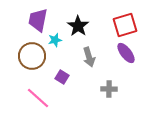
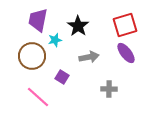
gray arrow: rotated 84 degrees counterclockwise
pink line: moved 1 px up
